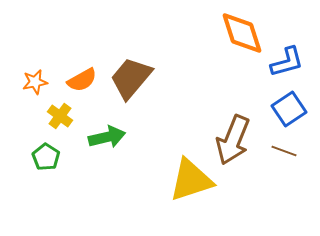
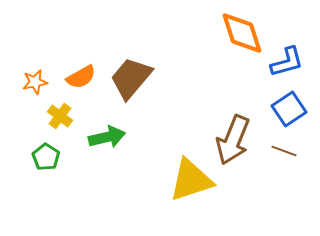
orange semicircle: moved 1 px left, 3 px up
